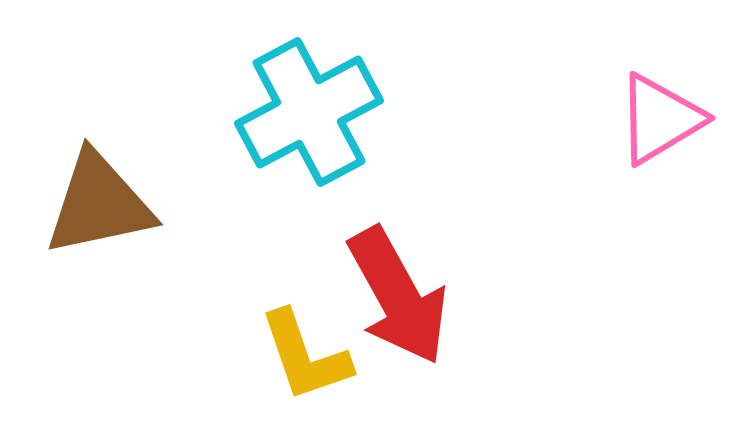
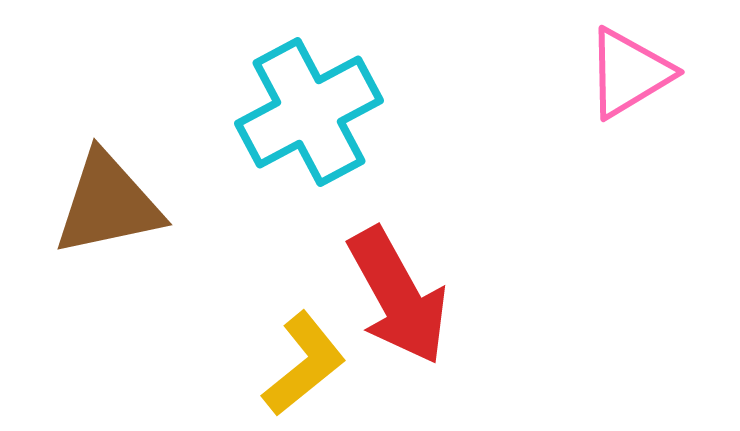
pink triangle: moved 31 px left, 46 px up
brown triangle: moved 9 px right
yellow L-shape: moved 1 px left, 8 px down; rotated 110 degrees counterclockwise
